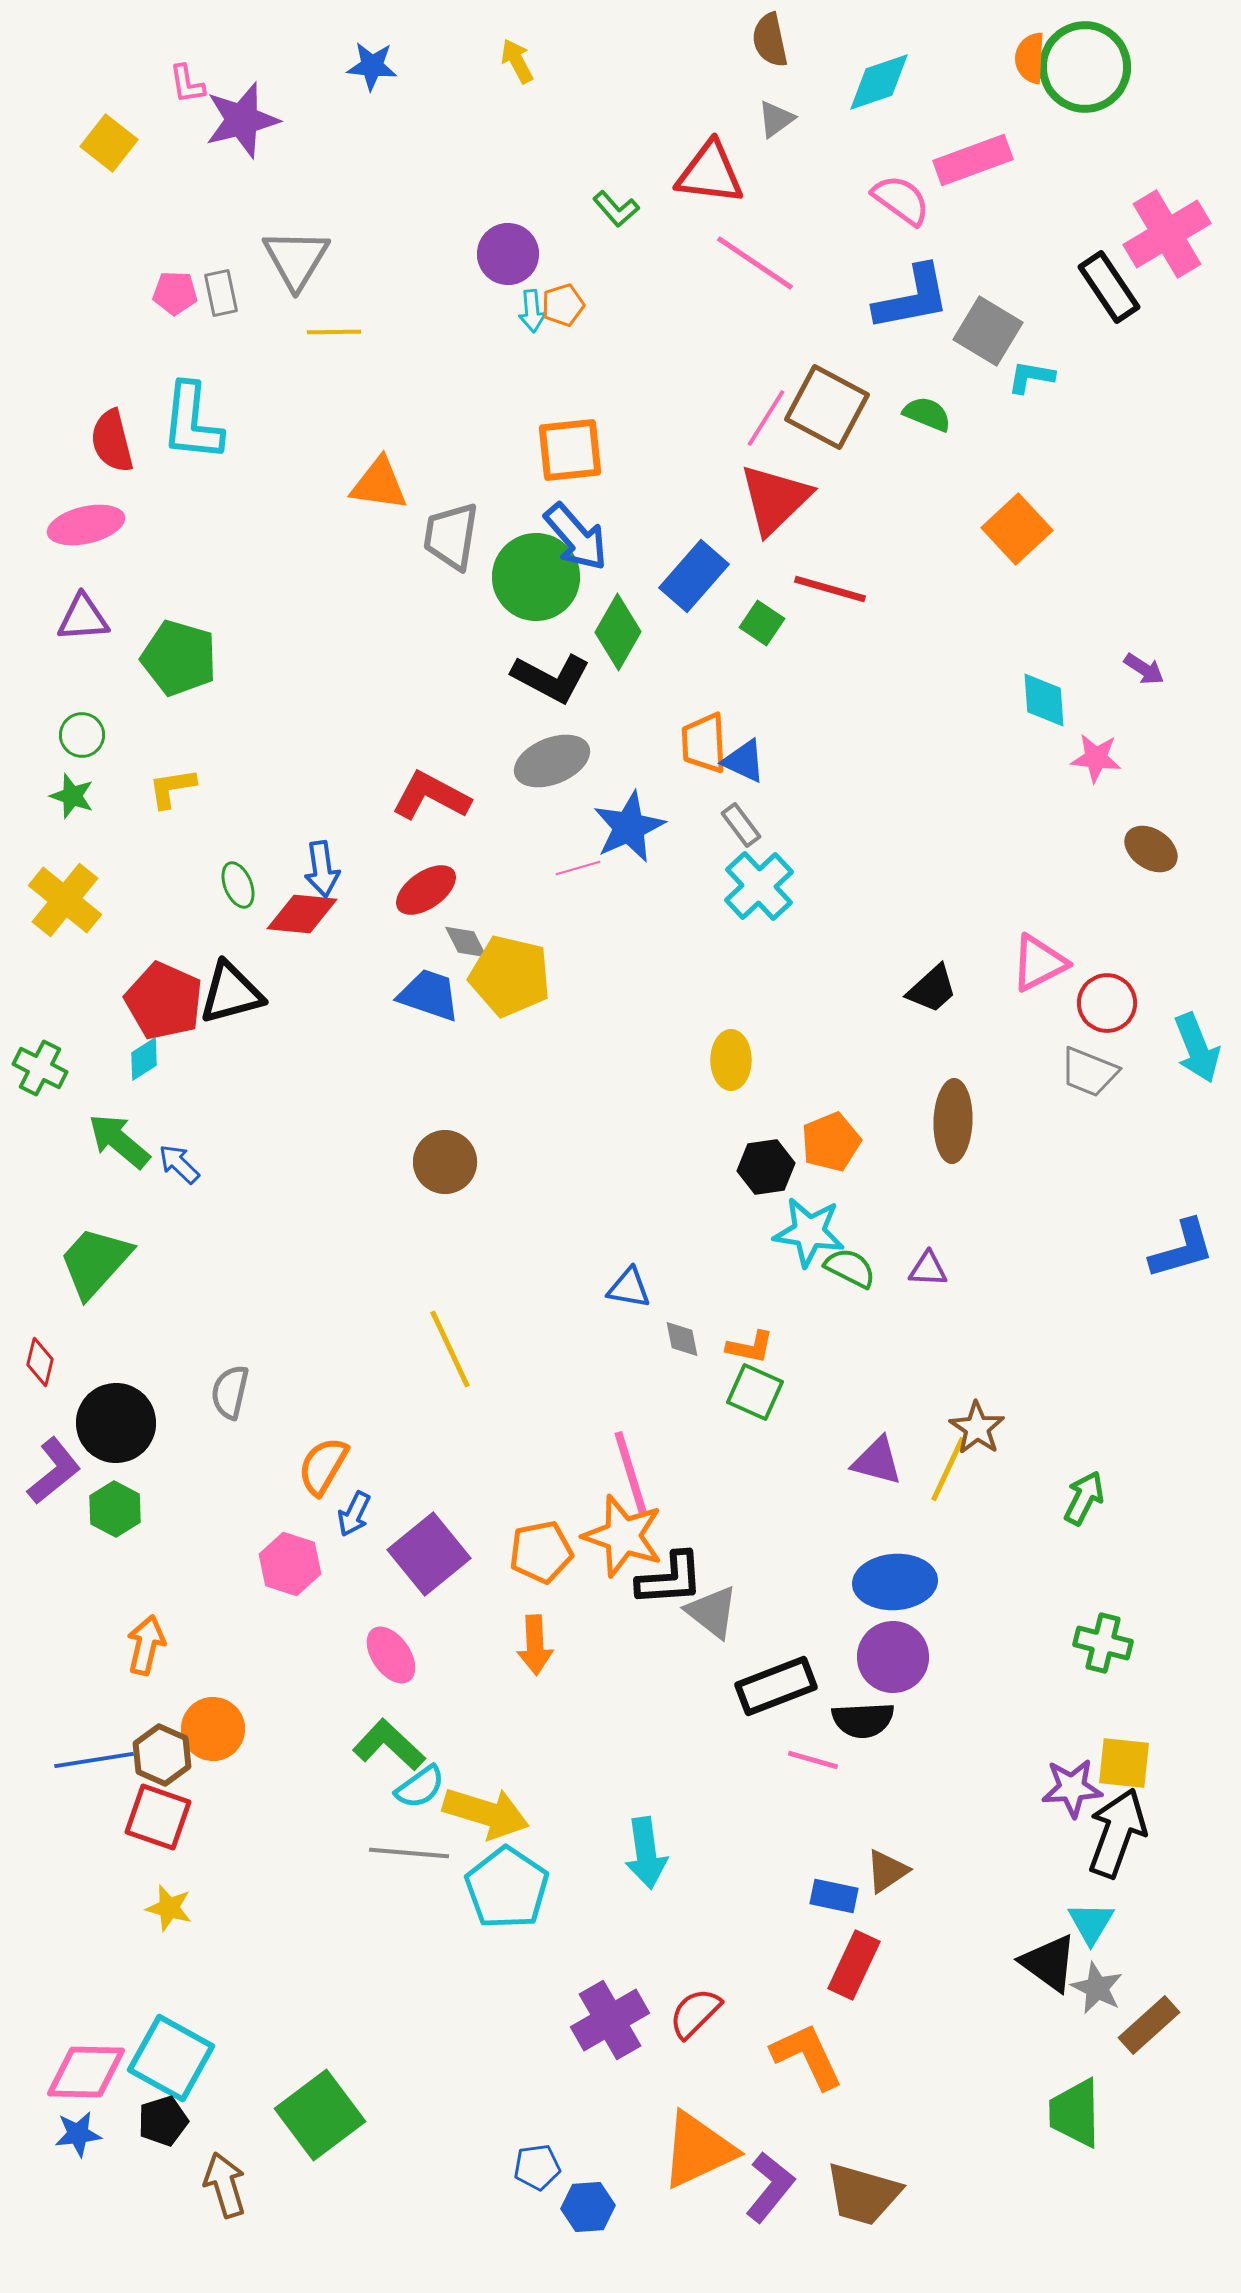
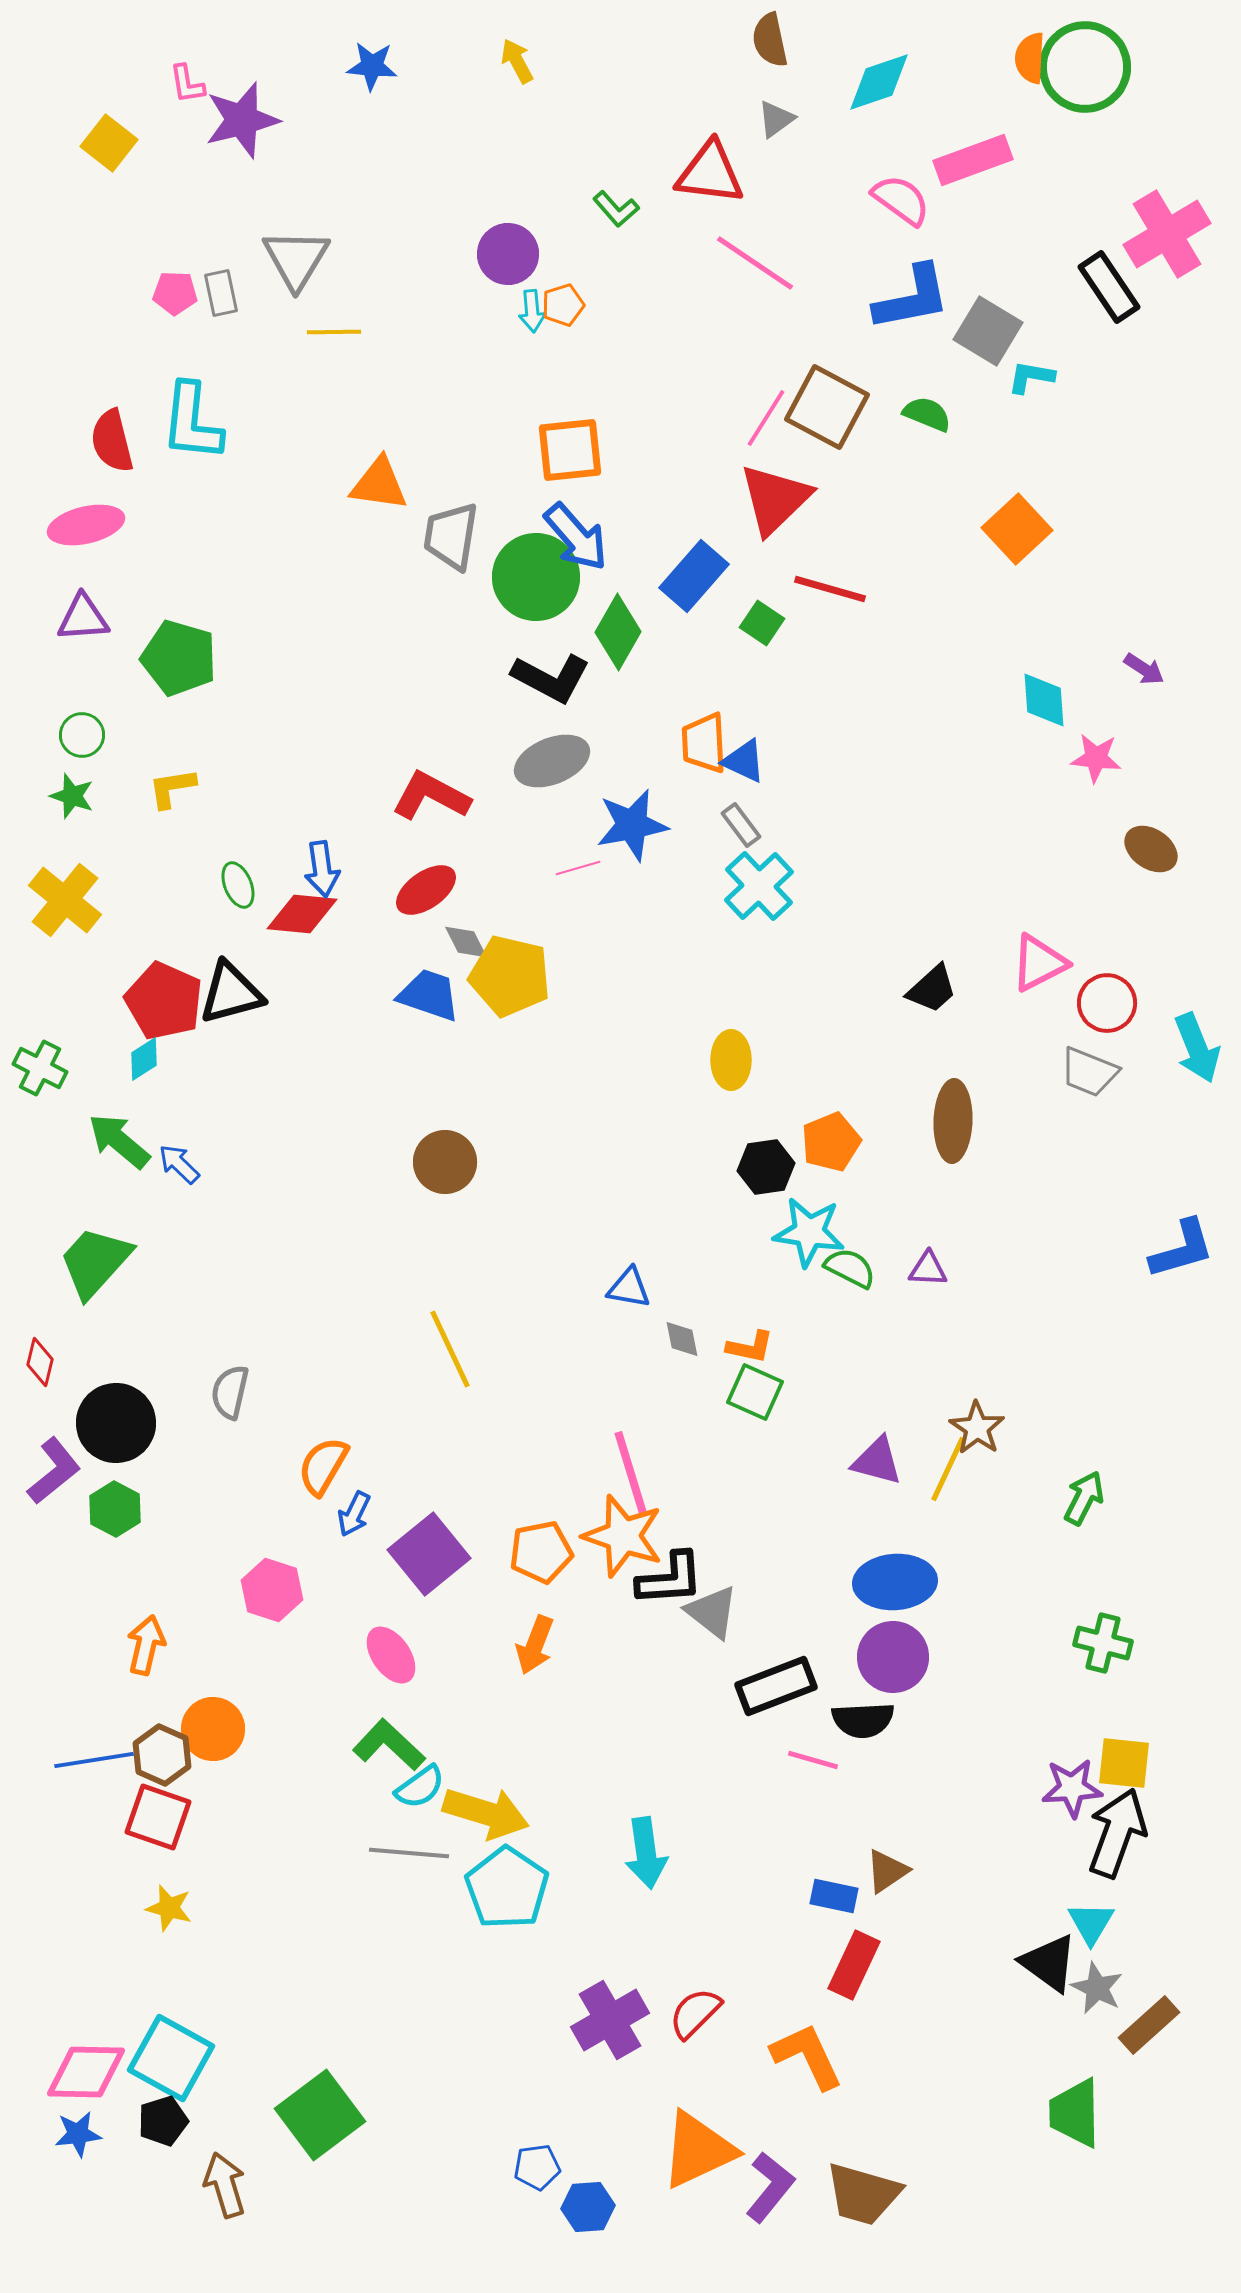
blue star at (629, 827): moved 3 px right, 2 px up; rotated 14 degrees clockwise
pink hexagon at (290, 1564): moved 18 px left, 26 px down
orange arrow at (535, 1645): rotated 24 degrees clockwise
